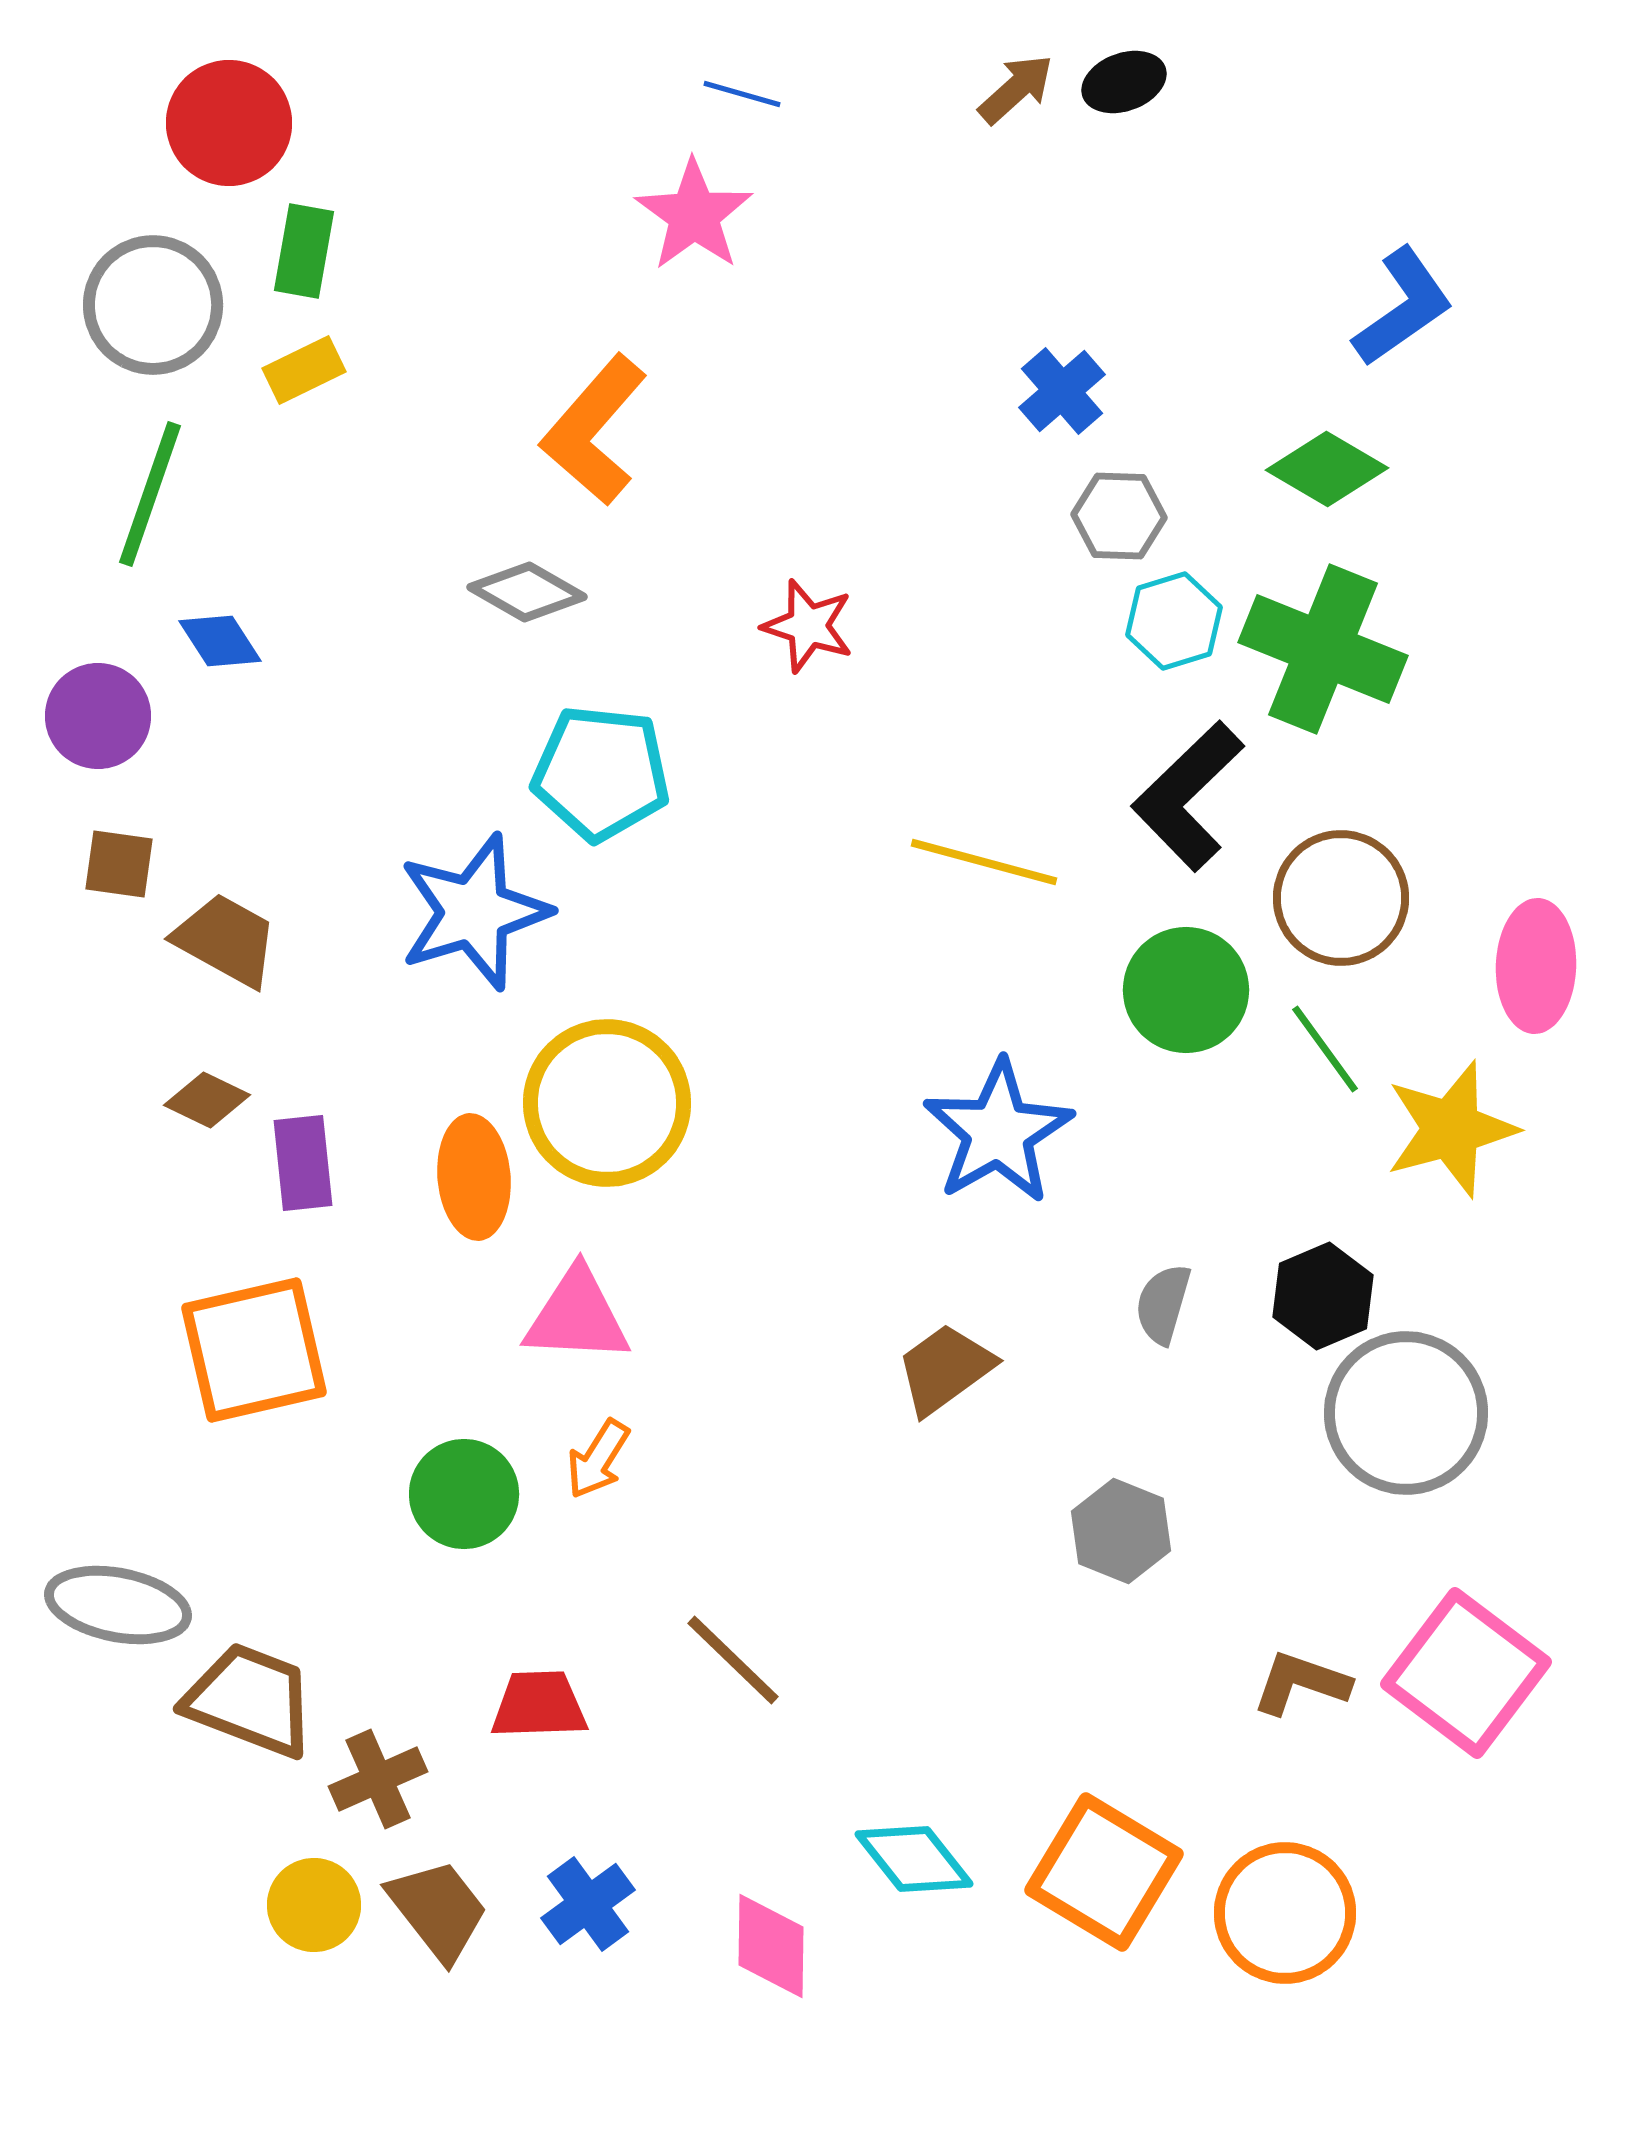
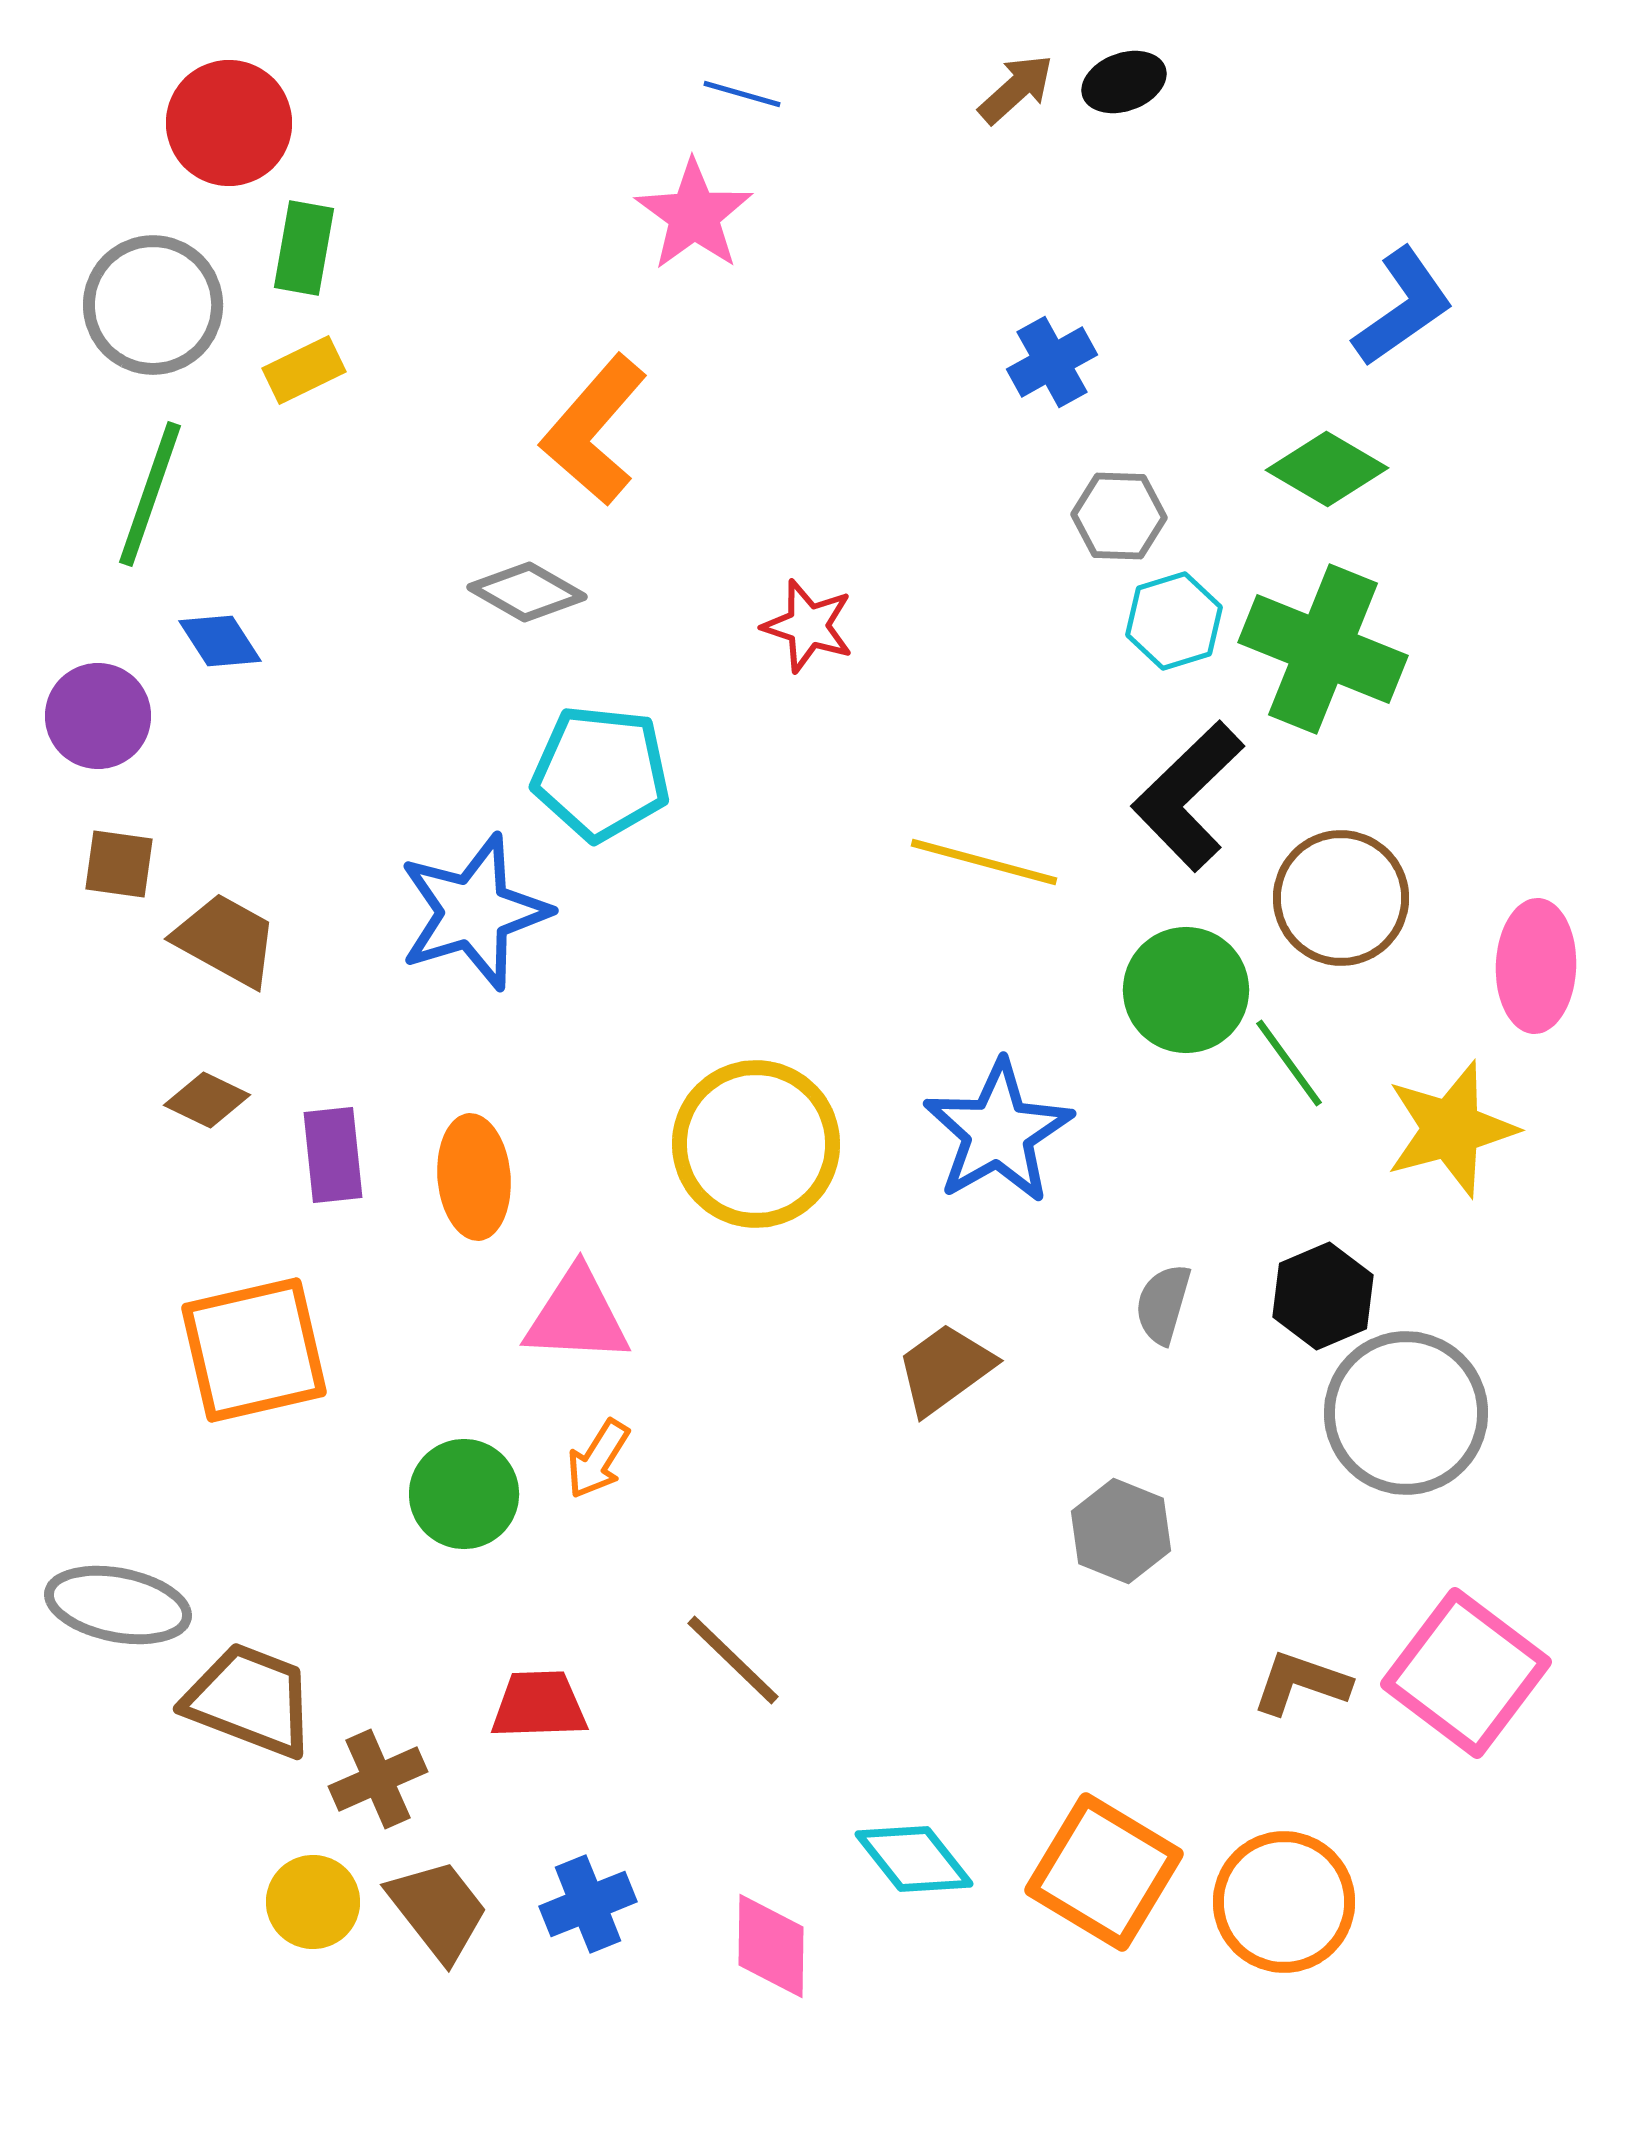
green rectangle at (304, 251): moved 3 px up
blue cross at (1062, 391): moved 10 px left, 29 px up; rotated 12 degrees clockwise
green line at (1325, 1049): moved 36 px left, 14 px down
yellow circle at (607, 1103): moved 149 px right, 41 px down
purple rectangle at (303, 1163): moved 30 px right, 8 px up
blue cross at (588, 1904): rotated 14 degrees clockwise
yellow circle at (314, 1905): moved 1 px left, 3 px up
orange circle at (1285, 1913): moved 1 px left, 11 px up
